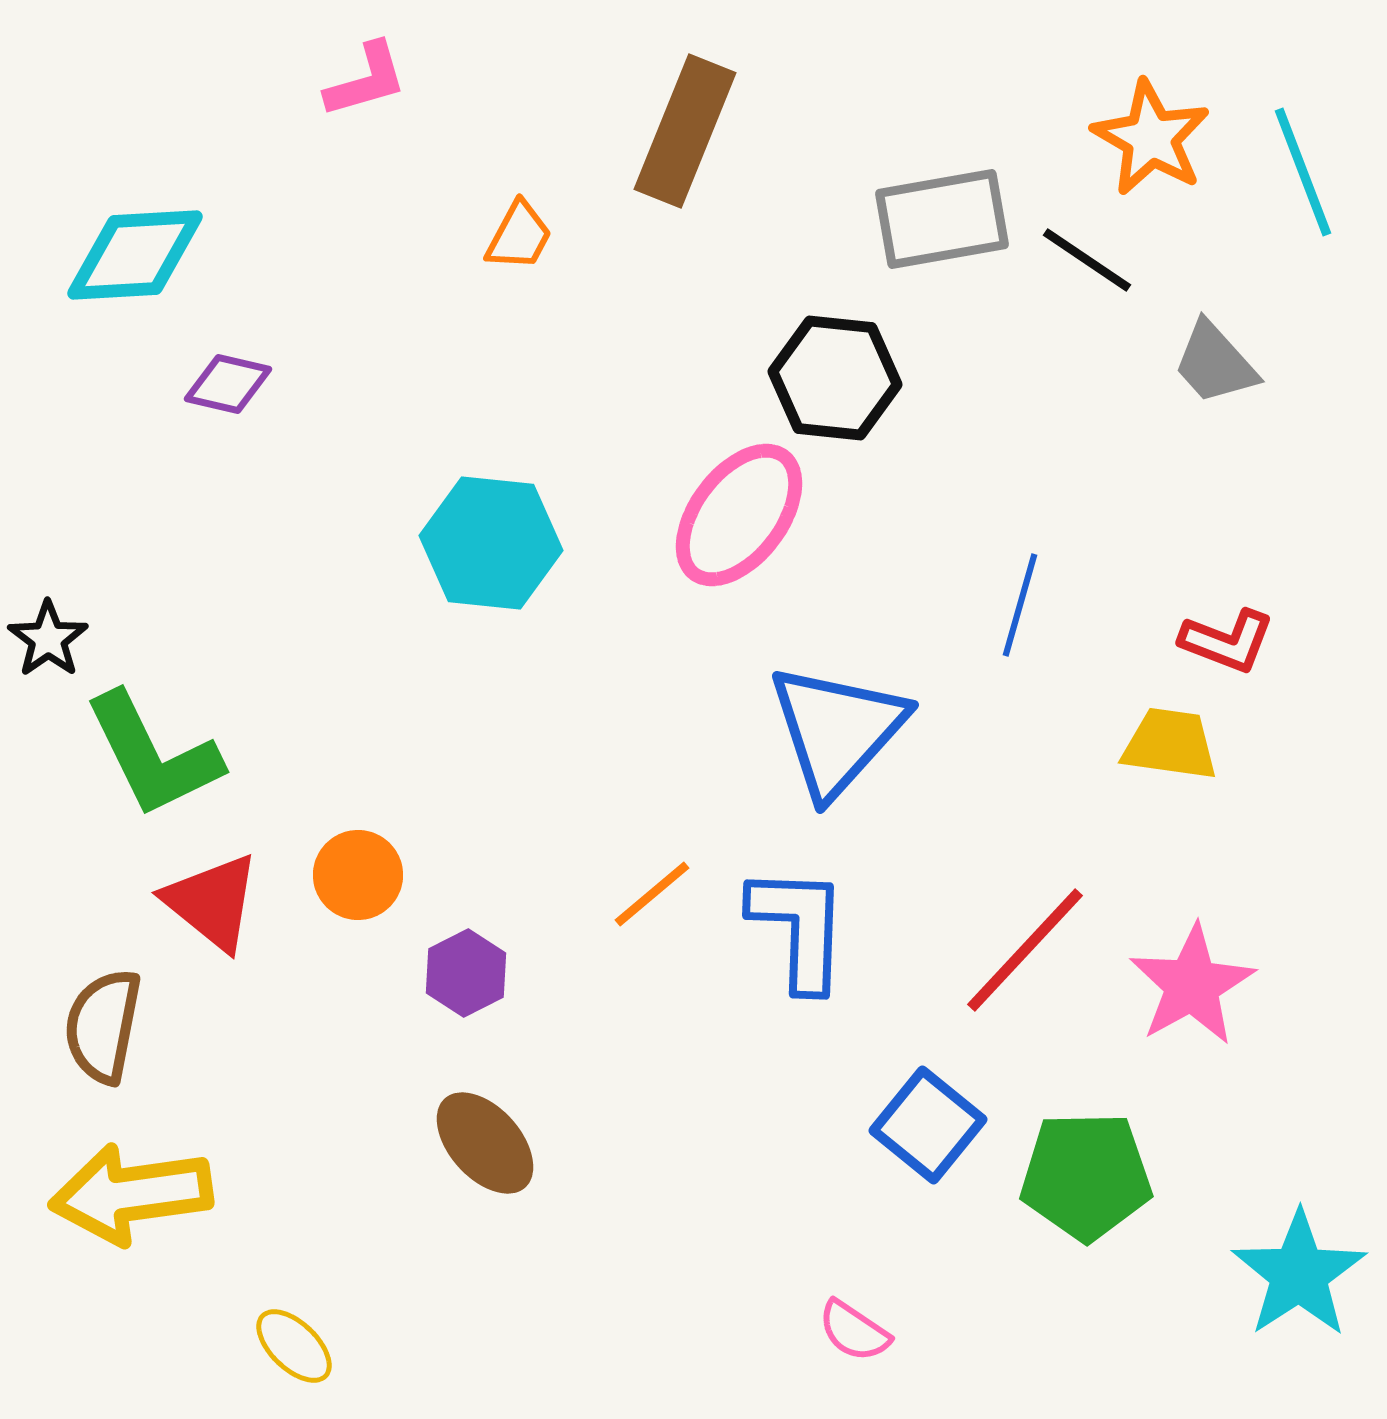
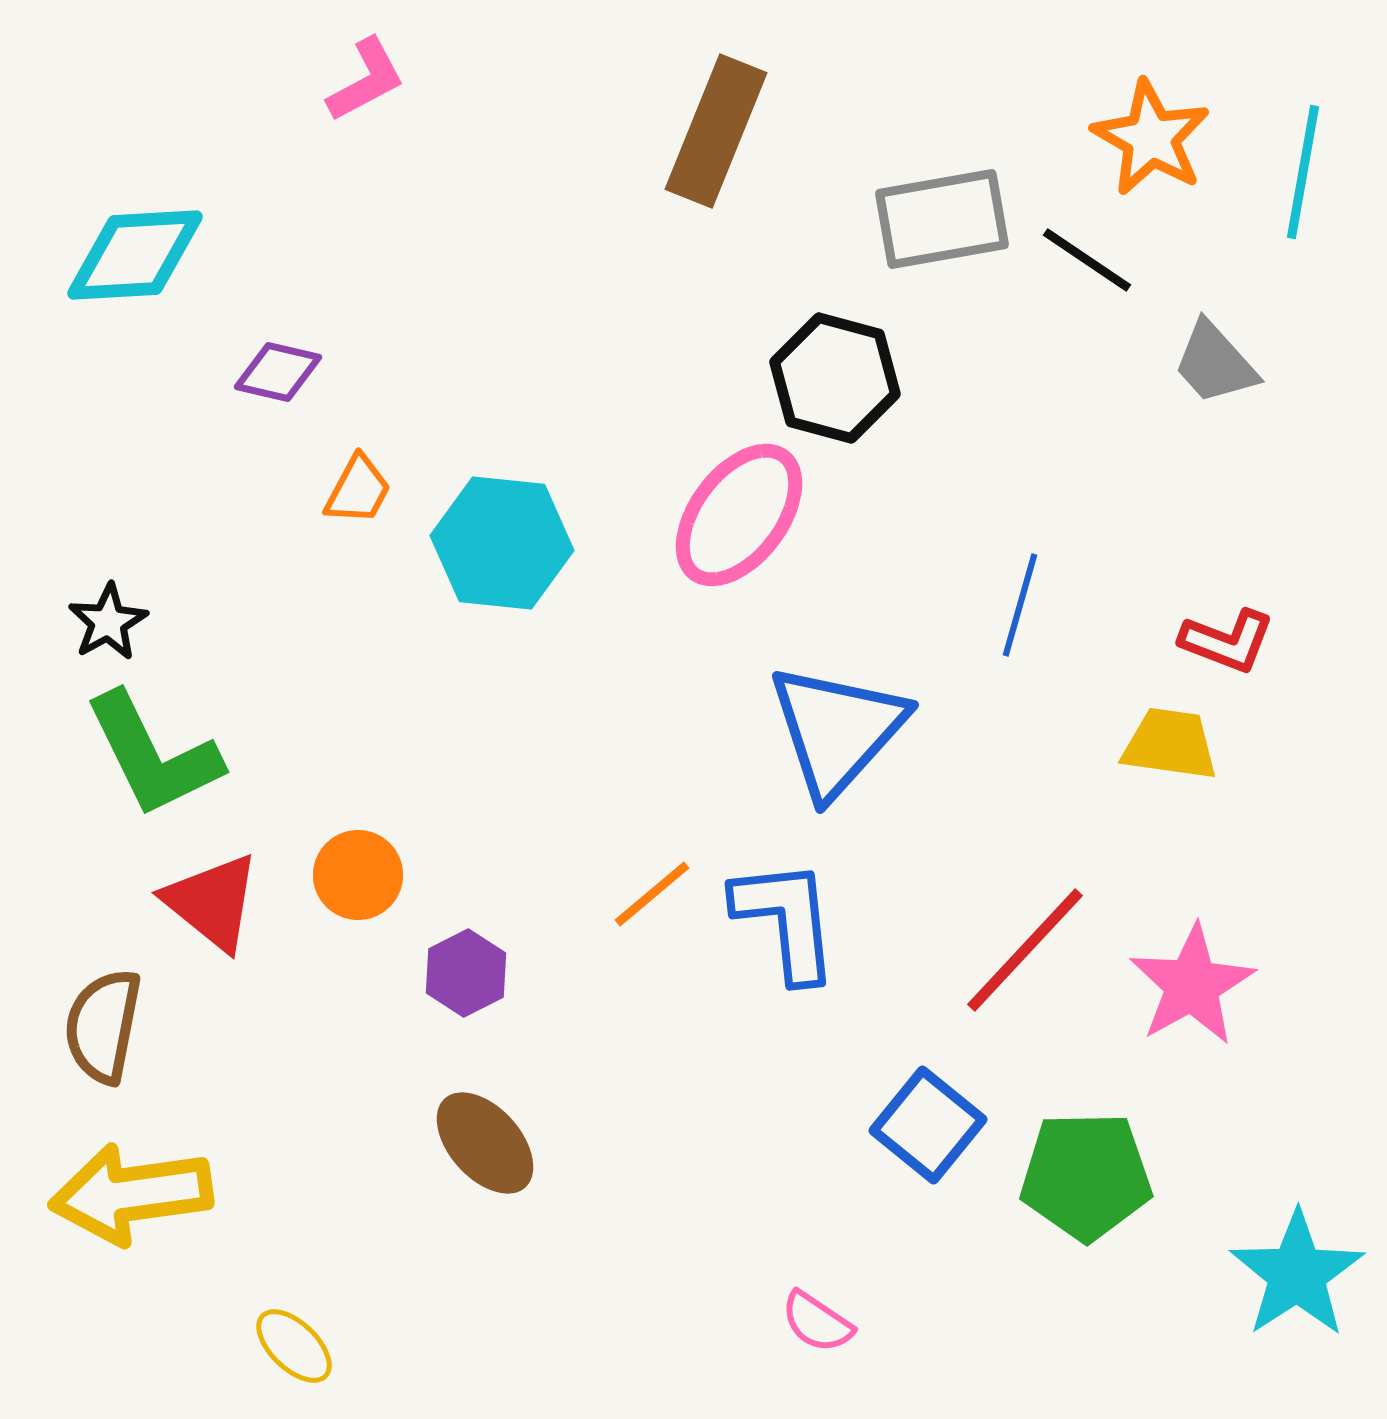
pink L-shape: rotated 12 degrees counterclockwise
brown rectangle: moved 31 px right
cyan line: rotated 31 degrees clockwise
orange trapezoid: moved 161 px left, 254 px down
black hexagon: rotated 9 degrees clockwise
purple diamond: moved 50 px right, 12 px up
cyan hexagon: moved 11 px right
black star: moved 60 px right, 17 px up; rotated 6 degrees clockwise
blue L-shape: moved 13 px left, 8 px up; rotated 8 degrees counterclockwise
cyan star: moved 2 px left
pink semicircle: moved 37 px left, 9 px up
